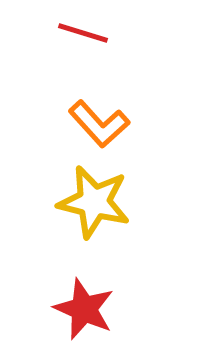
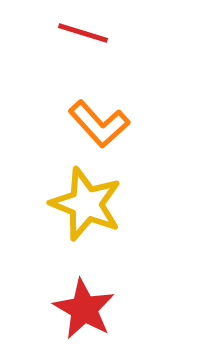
yellow star: moved 8 px left, 2 px down; rotated 8 degrees clockwise
red star: rotated 6 degrees clockwise
